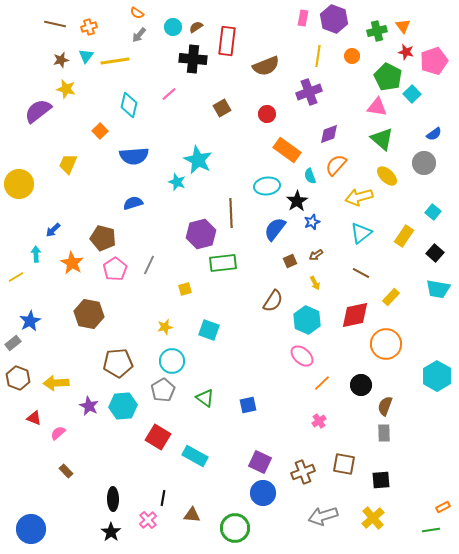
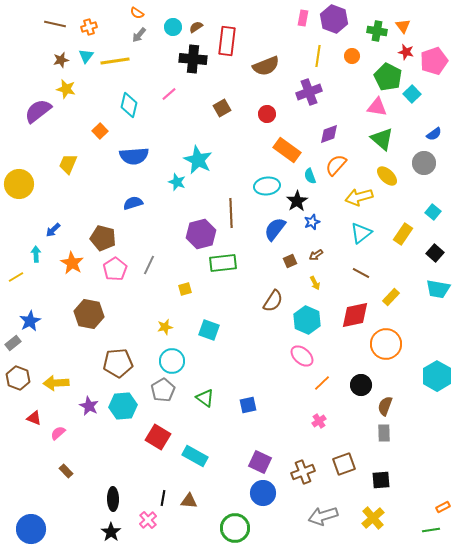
green cross at (377, 31): rotated 24 degrees clockwise
yellow rectangle at (404, 236): moved 1 px left, 2 px up
brown square at (344, 464): rotated 30 degrees counterclockwise
brown triangle at (192, 515): moved 3 px left, 14 px up
